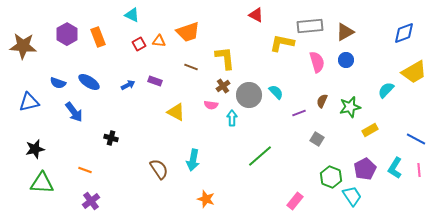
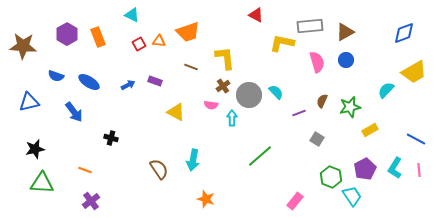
blue semicircle at (58, 83): moved 2 px left, 7 px up
